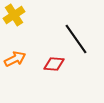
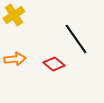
orange arrow: rotated 20 degrees clockwise
red diamond: rotated 35 degrees clockwise
